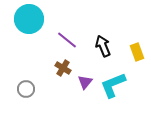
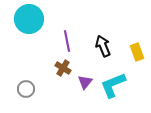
purple line: moved 1 px down; rotated 40 degrees clockwise
